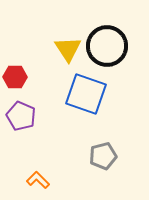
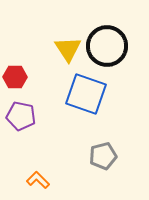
purple pentagon: rotated 12 degrees counterclockwise
